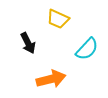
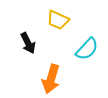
yellow trapezoid: moved 1 px down
orange arrow: rotated 120 degrees clockwise
